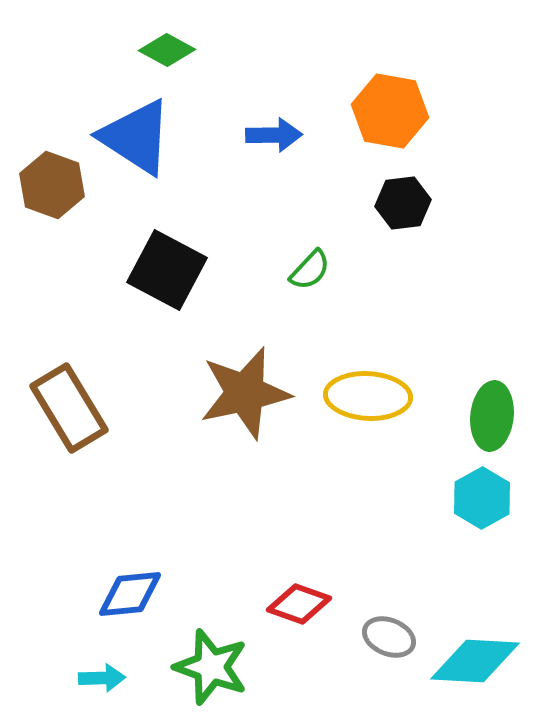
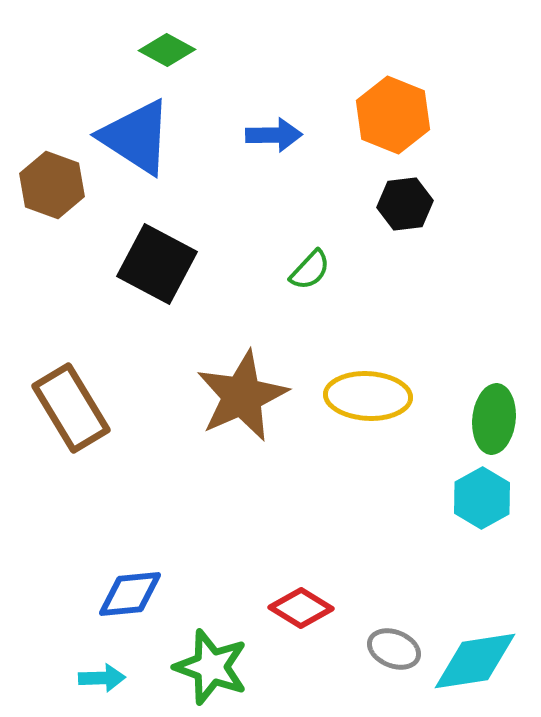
orange hexagon: moved 3 px right, 4 px down; rotated 12 degrees clockwise
black hexagon: moved 2 px right, 1 px down
black square: moved 10 px left, 6 px up
brown star: moved 3 px left, 3 px down; rotated 12 degrees counterclockwise
brown rectangle: moved 2 px right
green ellipse: moved 2 px right, 3 px down
red diamond: moved 2 px right, 4 px down; rotated 12 degrees clockwise
gray ellipse: moved 5 px right, 12 px down
cyan diamond: rotated 12 degrees counterclockwise
